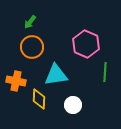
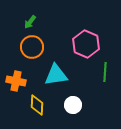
yellow diamond: moved 2 px left, 6 px down
